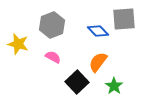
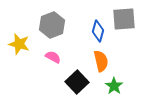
blue diamond: rotated 60 degrees clockwise
yellow star: moved 1 px right
orange semicircle: moved 3 px right, 1 px up; rotated 130 degrees clockwise
